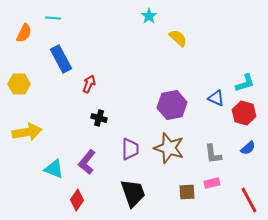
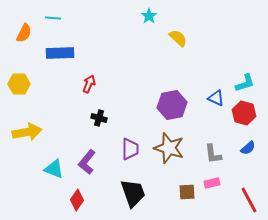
blue rectangle: moved 1 px left, 6 px up; rotated 64 degrees counterclockwise
